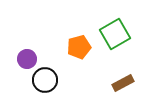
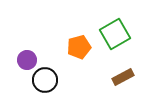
purple circle: moved 1 px down
brown rectangle: moved 6 px up
